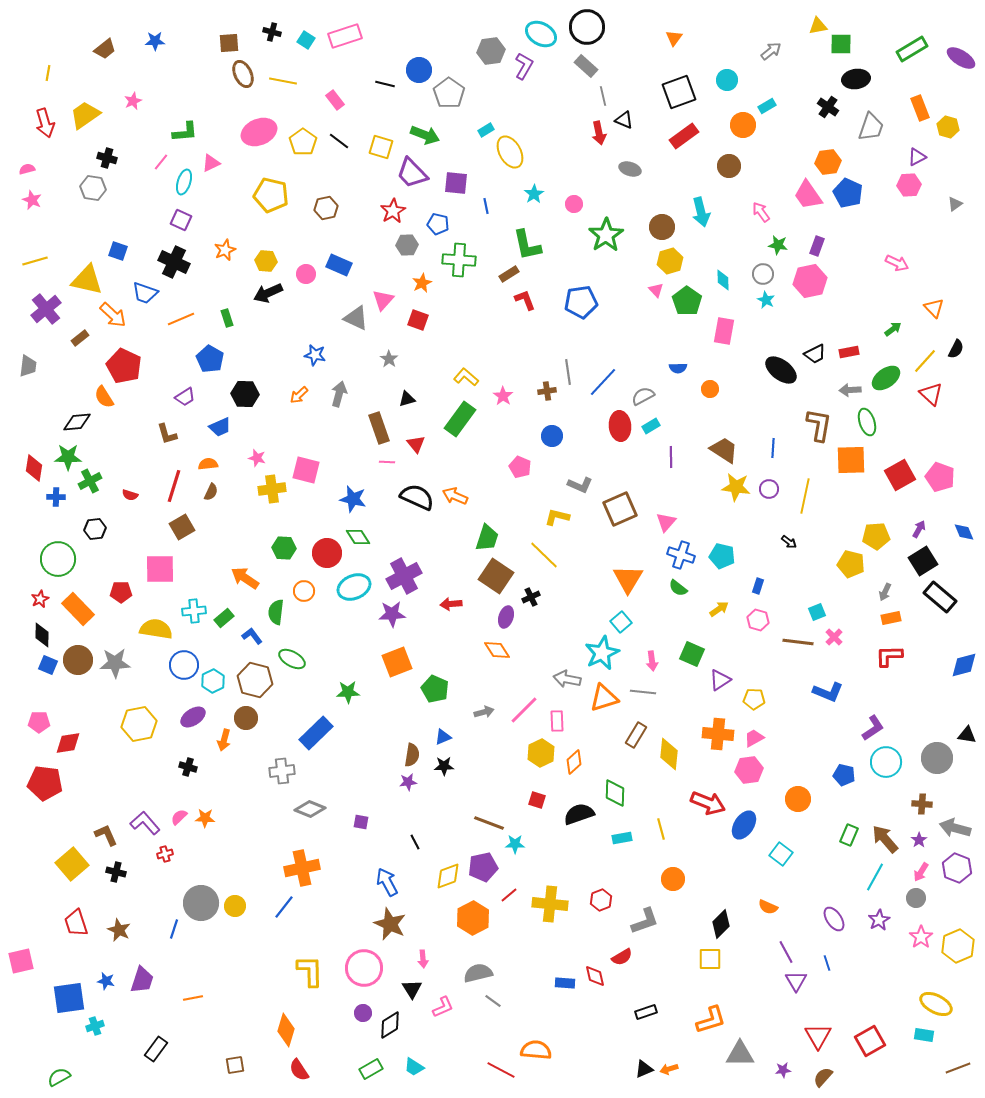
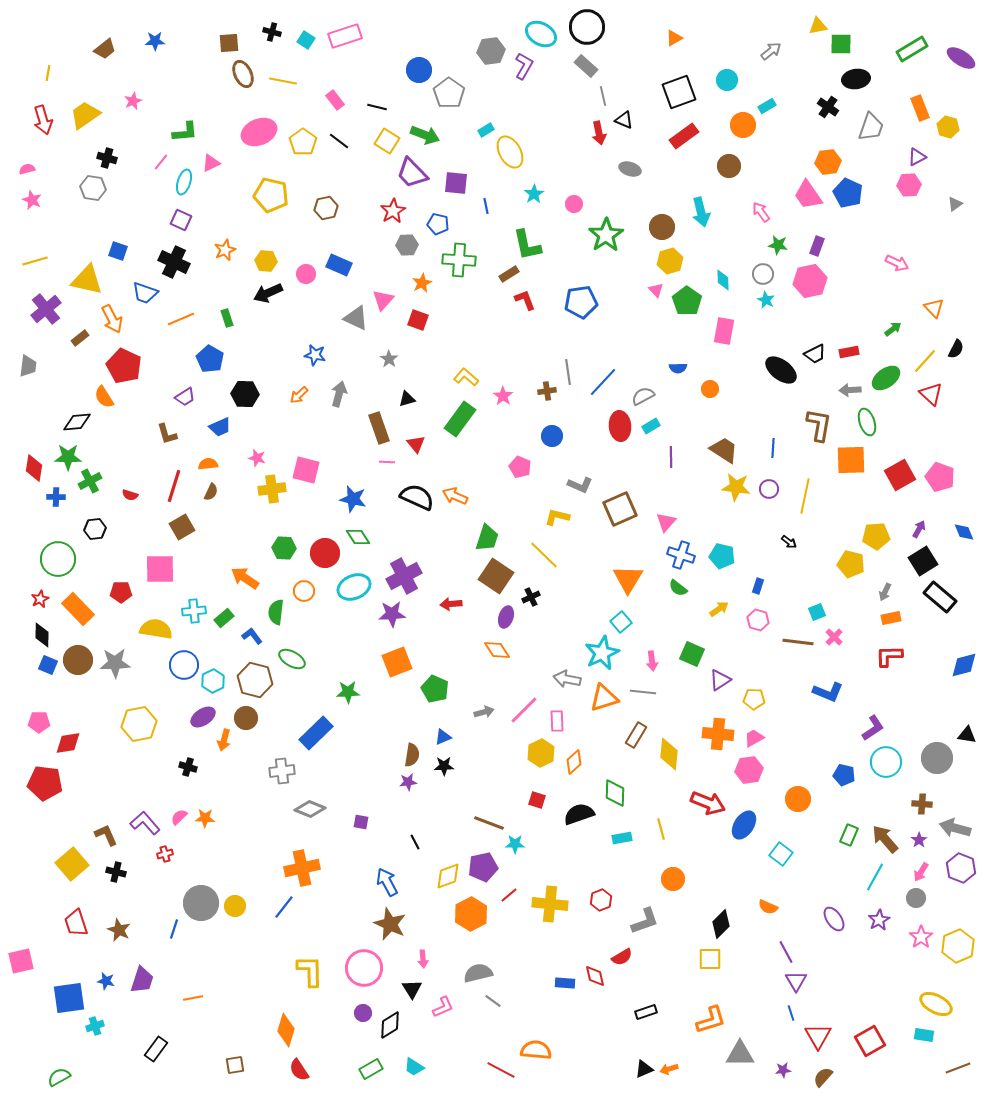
orange triangle at (674, 38): rotated 24 degrees clockwise
black line at (385, 84): moved 8 px left, 23 px down
red arrow at (45, 123): moved 2 px left, 3 px up
yellow square at (381, 147): moved 6 px right, 6 px up; rotated 15 degrees clockwise
orange arrow at (113, 315): moved 1 px left, 4 px down; rotated 20 degrees clockwise
red circle at (327, 553): moved 2 px left
purple ellipse at (193, 717): moved 10 px right
purple hexagon at (957, 868): moved 4 px right
orange hexagon at (473, 918): moved 2 px left, 4 px up
blue line at (827, 963): moved 36 px left, 50 px down
